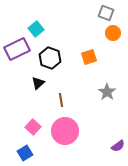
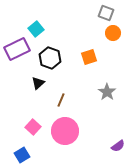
brown line: rotated 32 degrees clockwise
blue square: moved 3 px left, 2 px down
